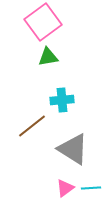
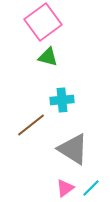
green triangle: rotated 25 degrees clockwise
brown line: moved 1 px left, 1 px up
cyan line: rotated 42 degrees counterclockwise
